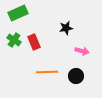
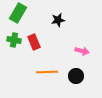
green rectangle: rotated 36 degrees counterclockwise
black star: moved 8 px left, 8 px up
green cross: rotated 24 degrees counterclockwise
